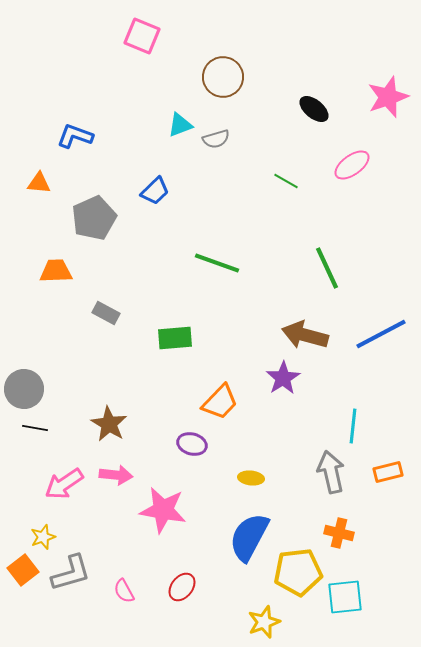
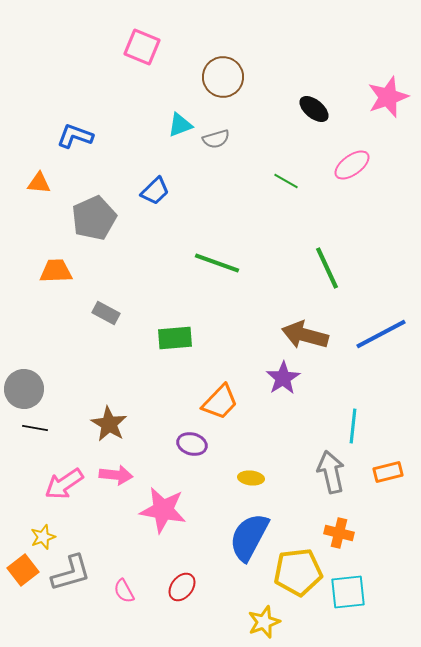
pink square at (142, 36): moved 11 px down
cyan square at (345, 597): moved 3 px right, 5 px up
